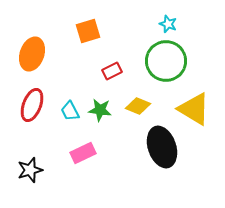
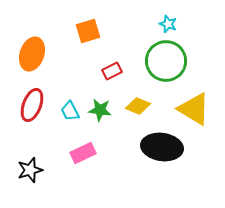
black ellipse: rotated 63 degrees counterclockwise
